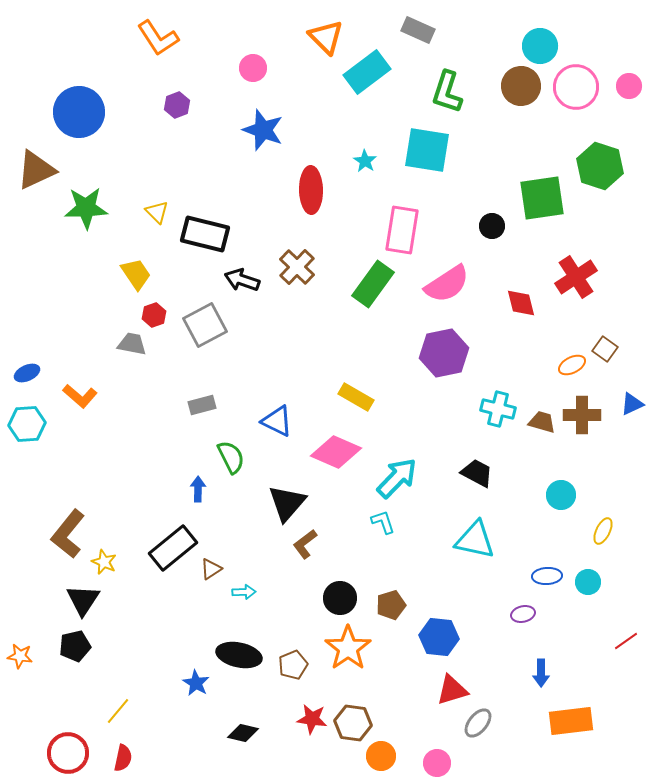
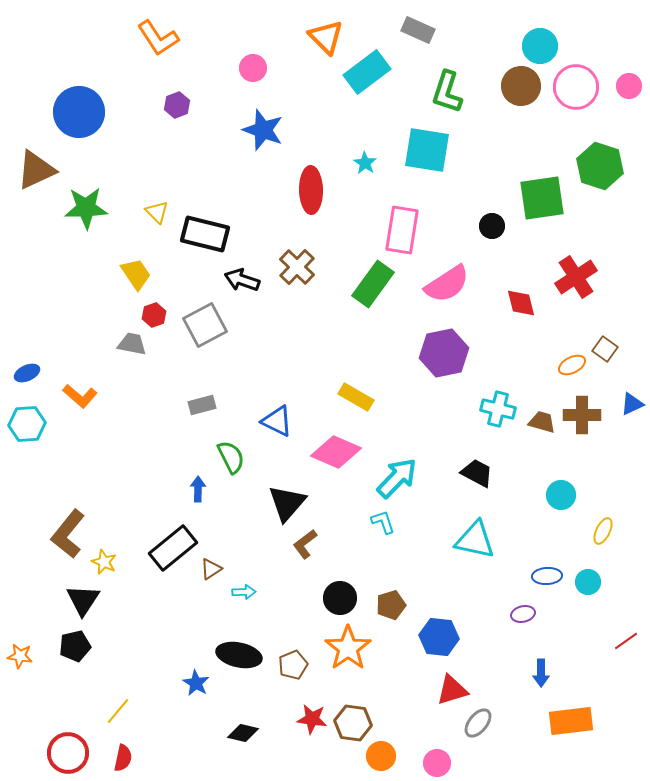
cyan star at (365, 161): moved 2 px down
